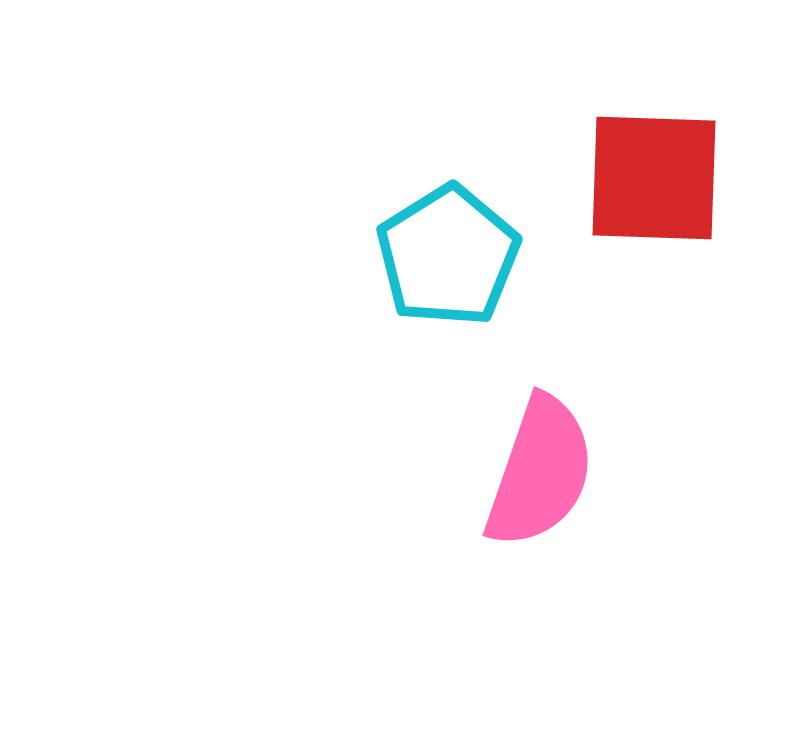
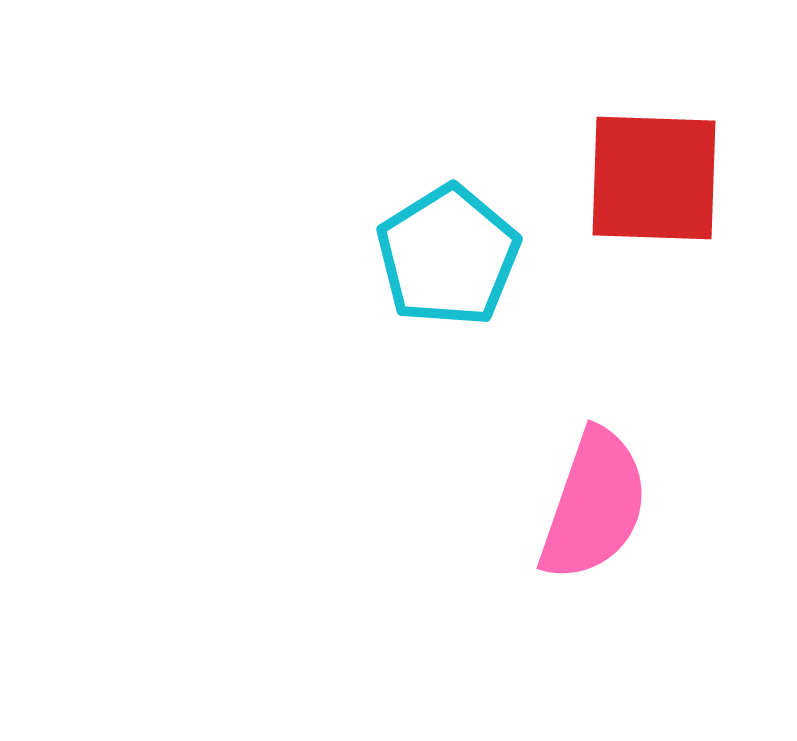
pink semicircle: moved 54 px right, 33 px down
